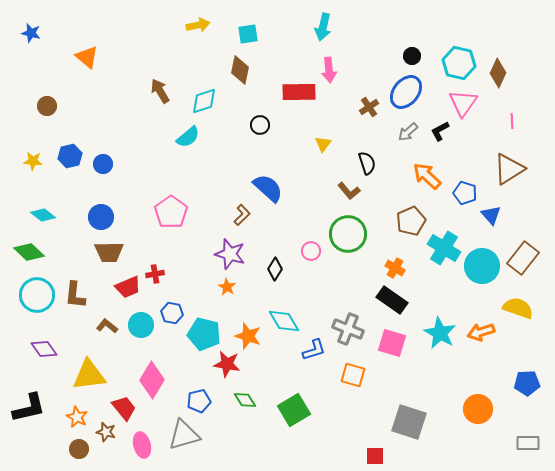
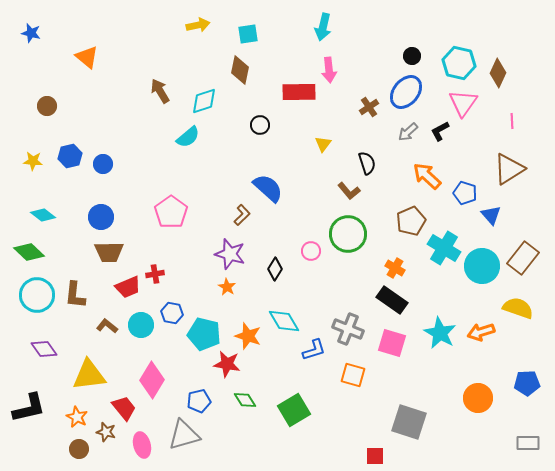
orange circle at (478, 409): moved 11 px up
